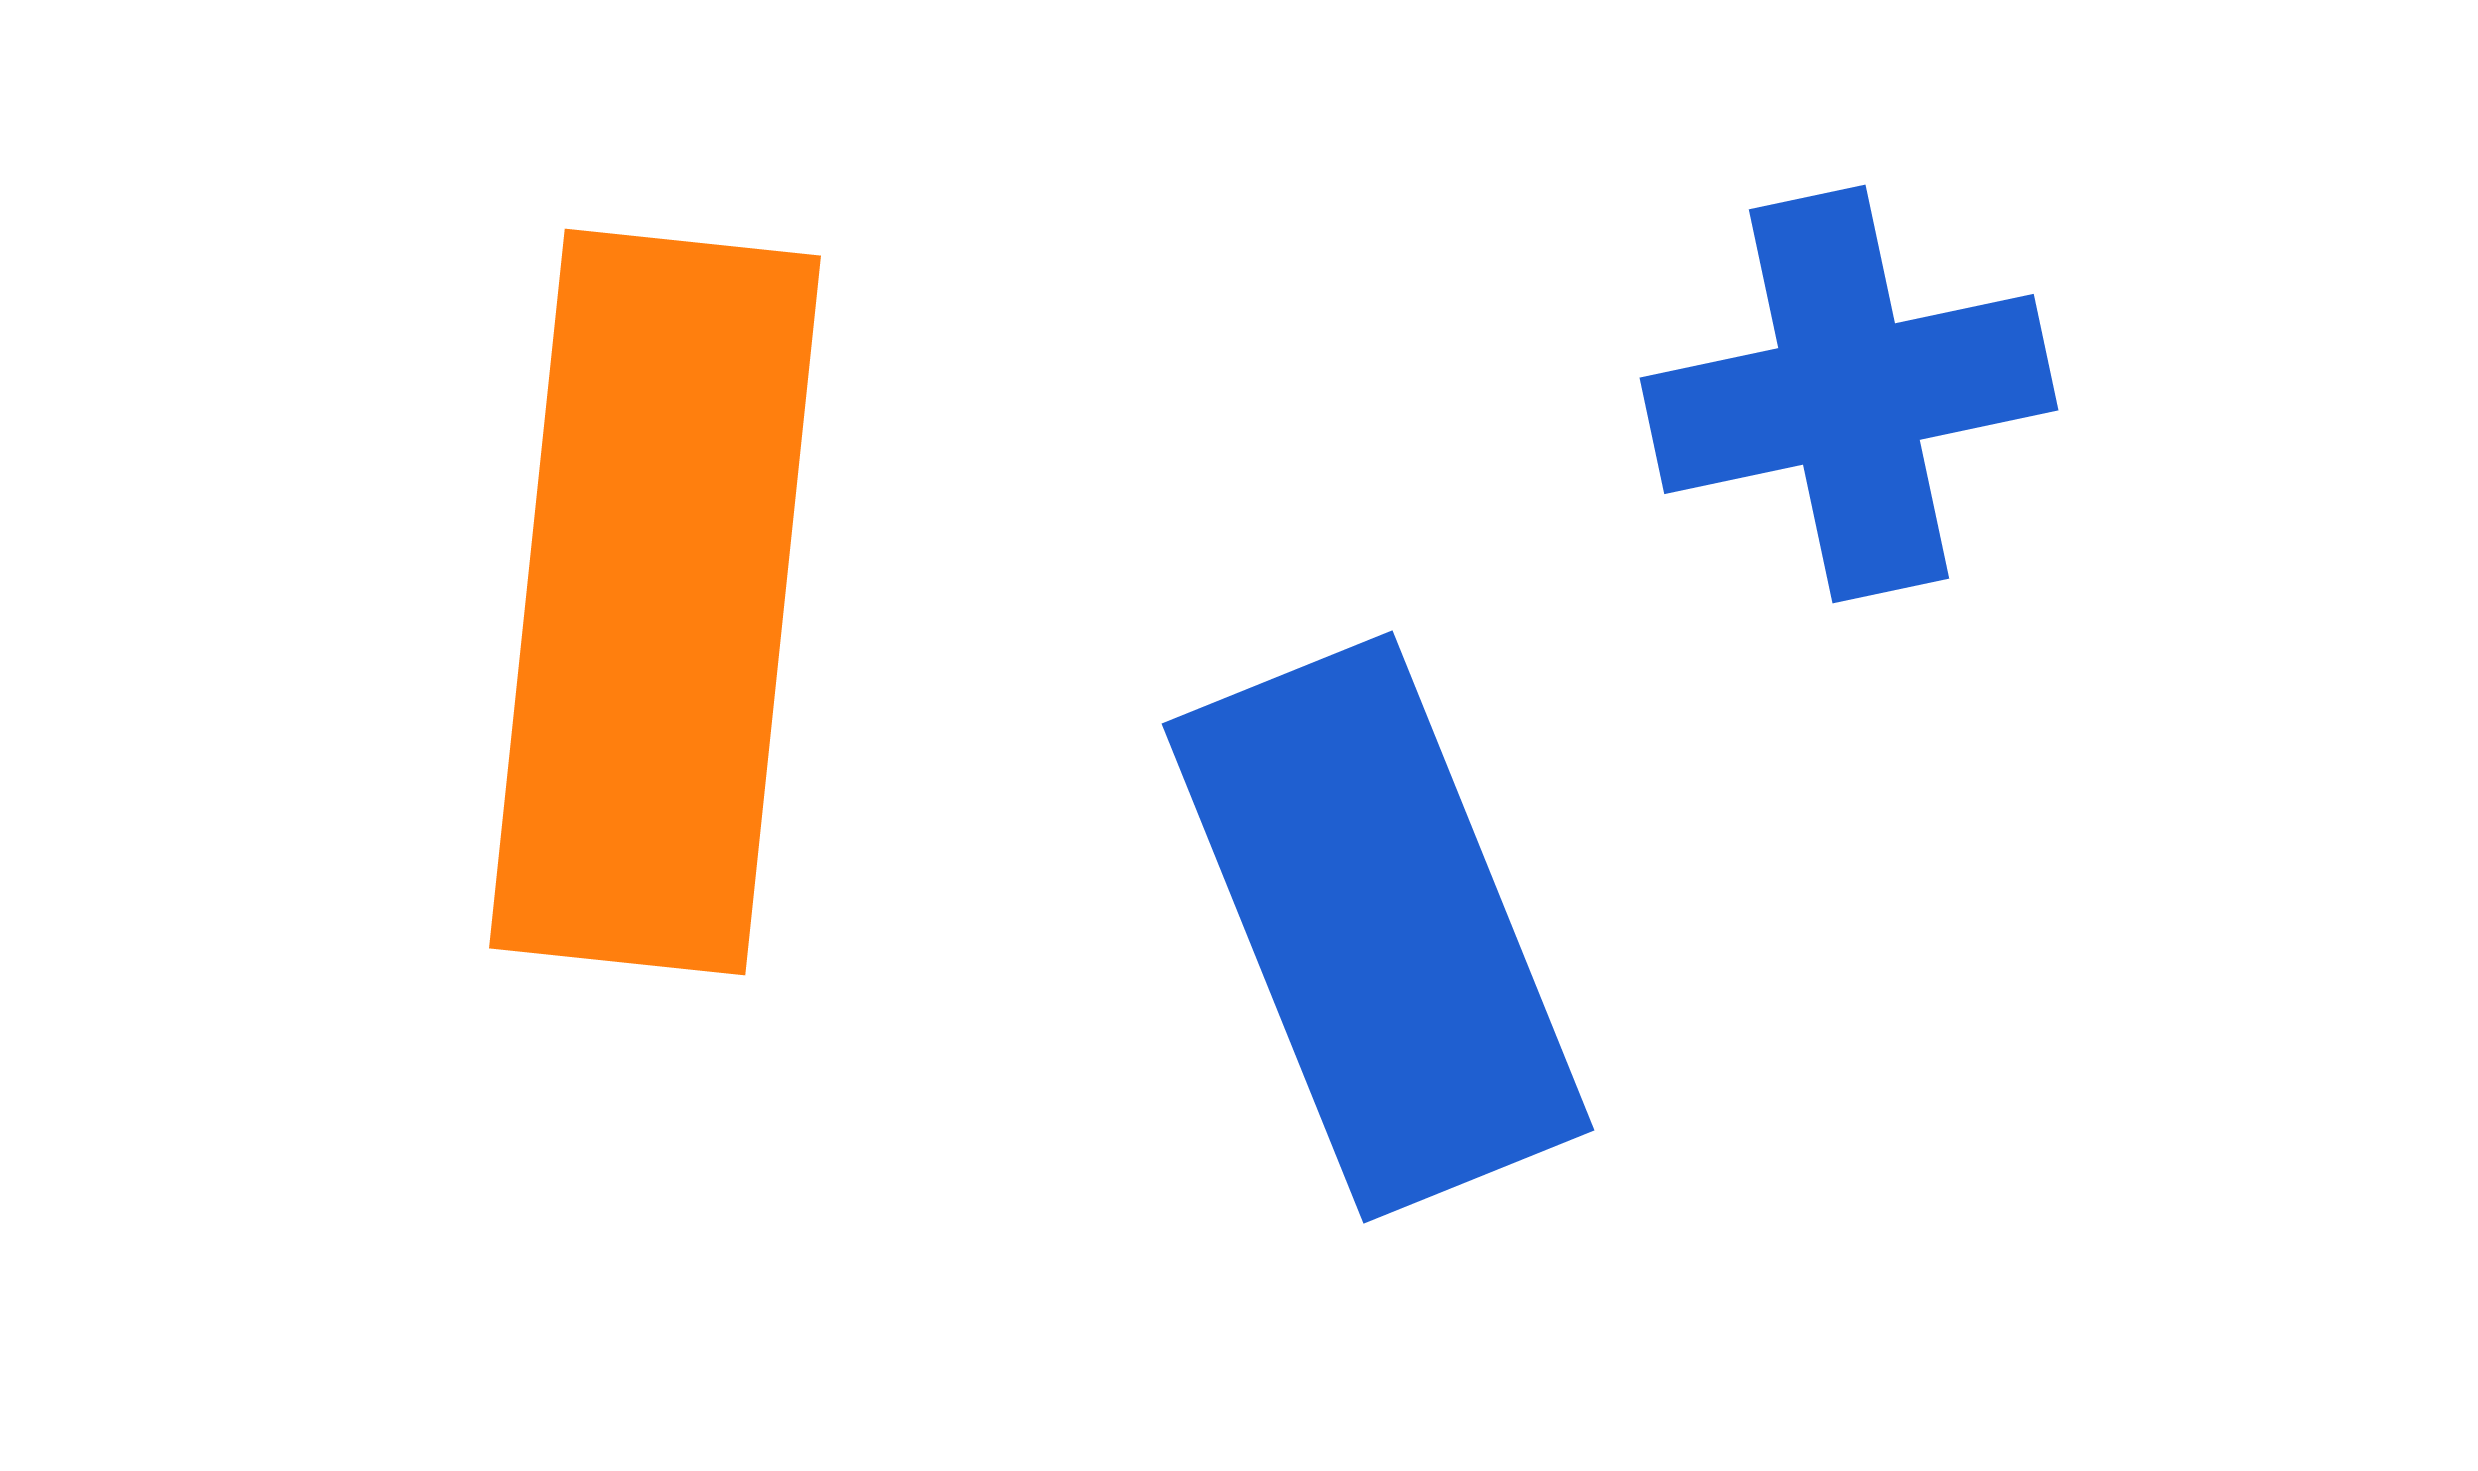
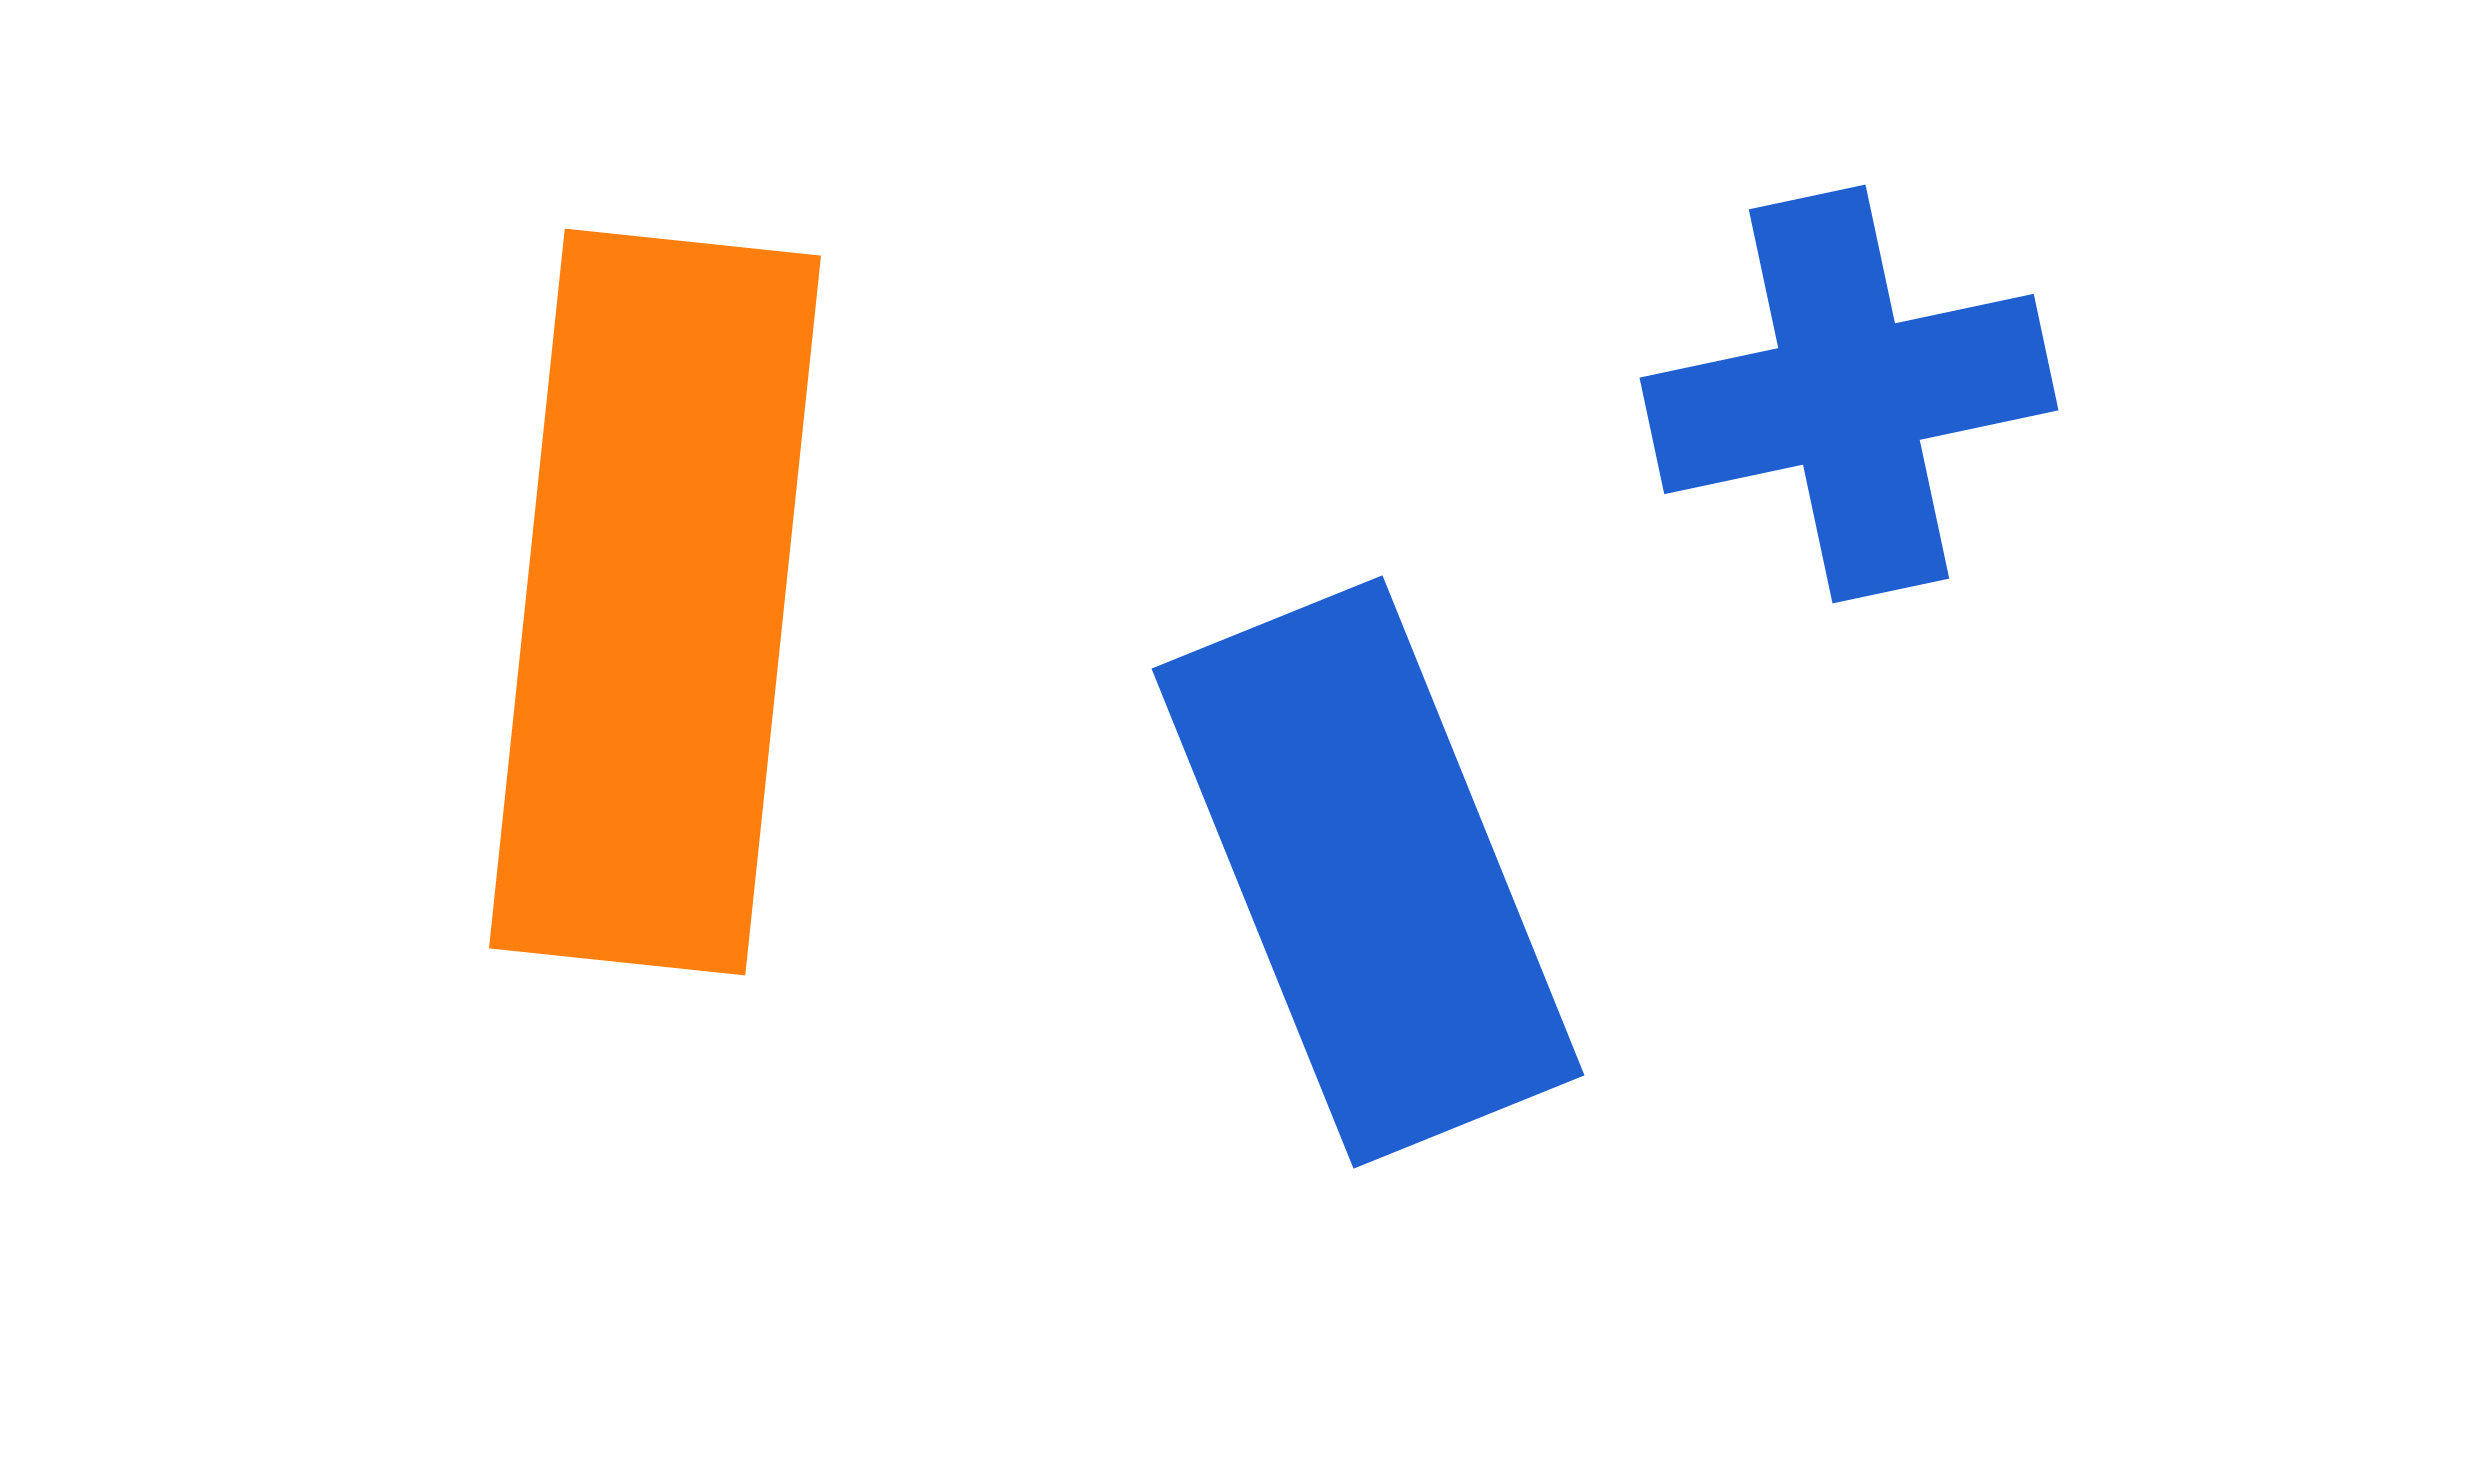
blue rectangle: moved 10 px left, 55 px up
